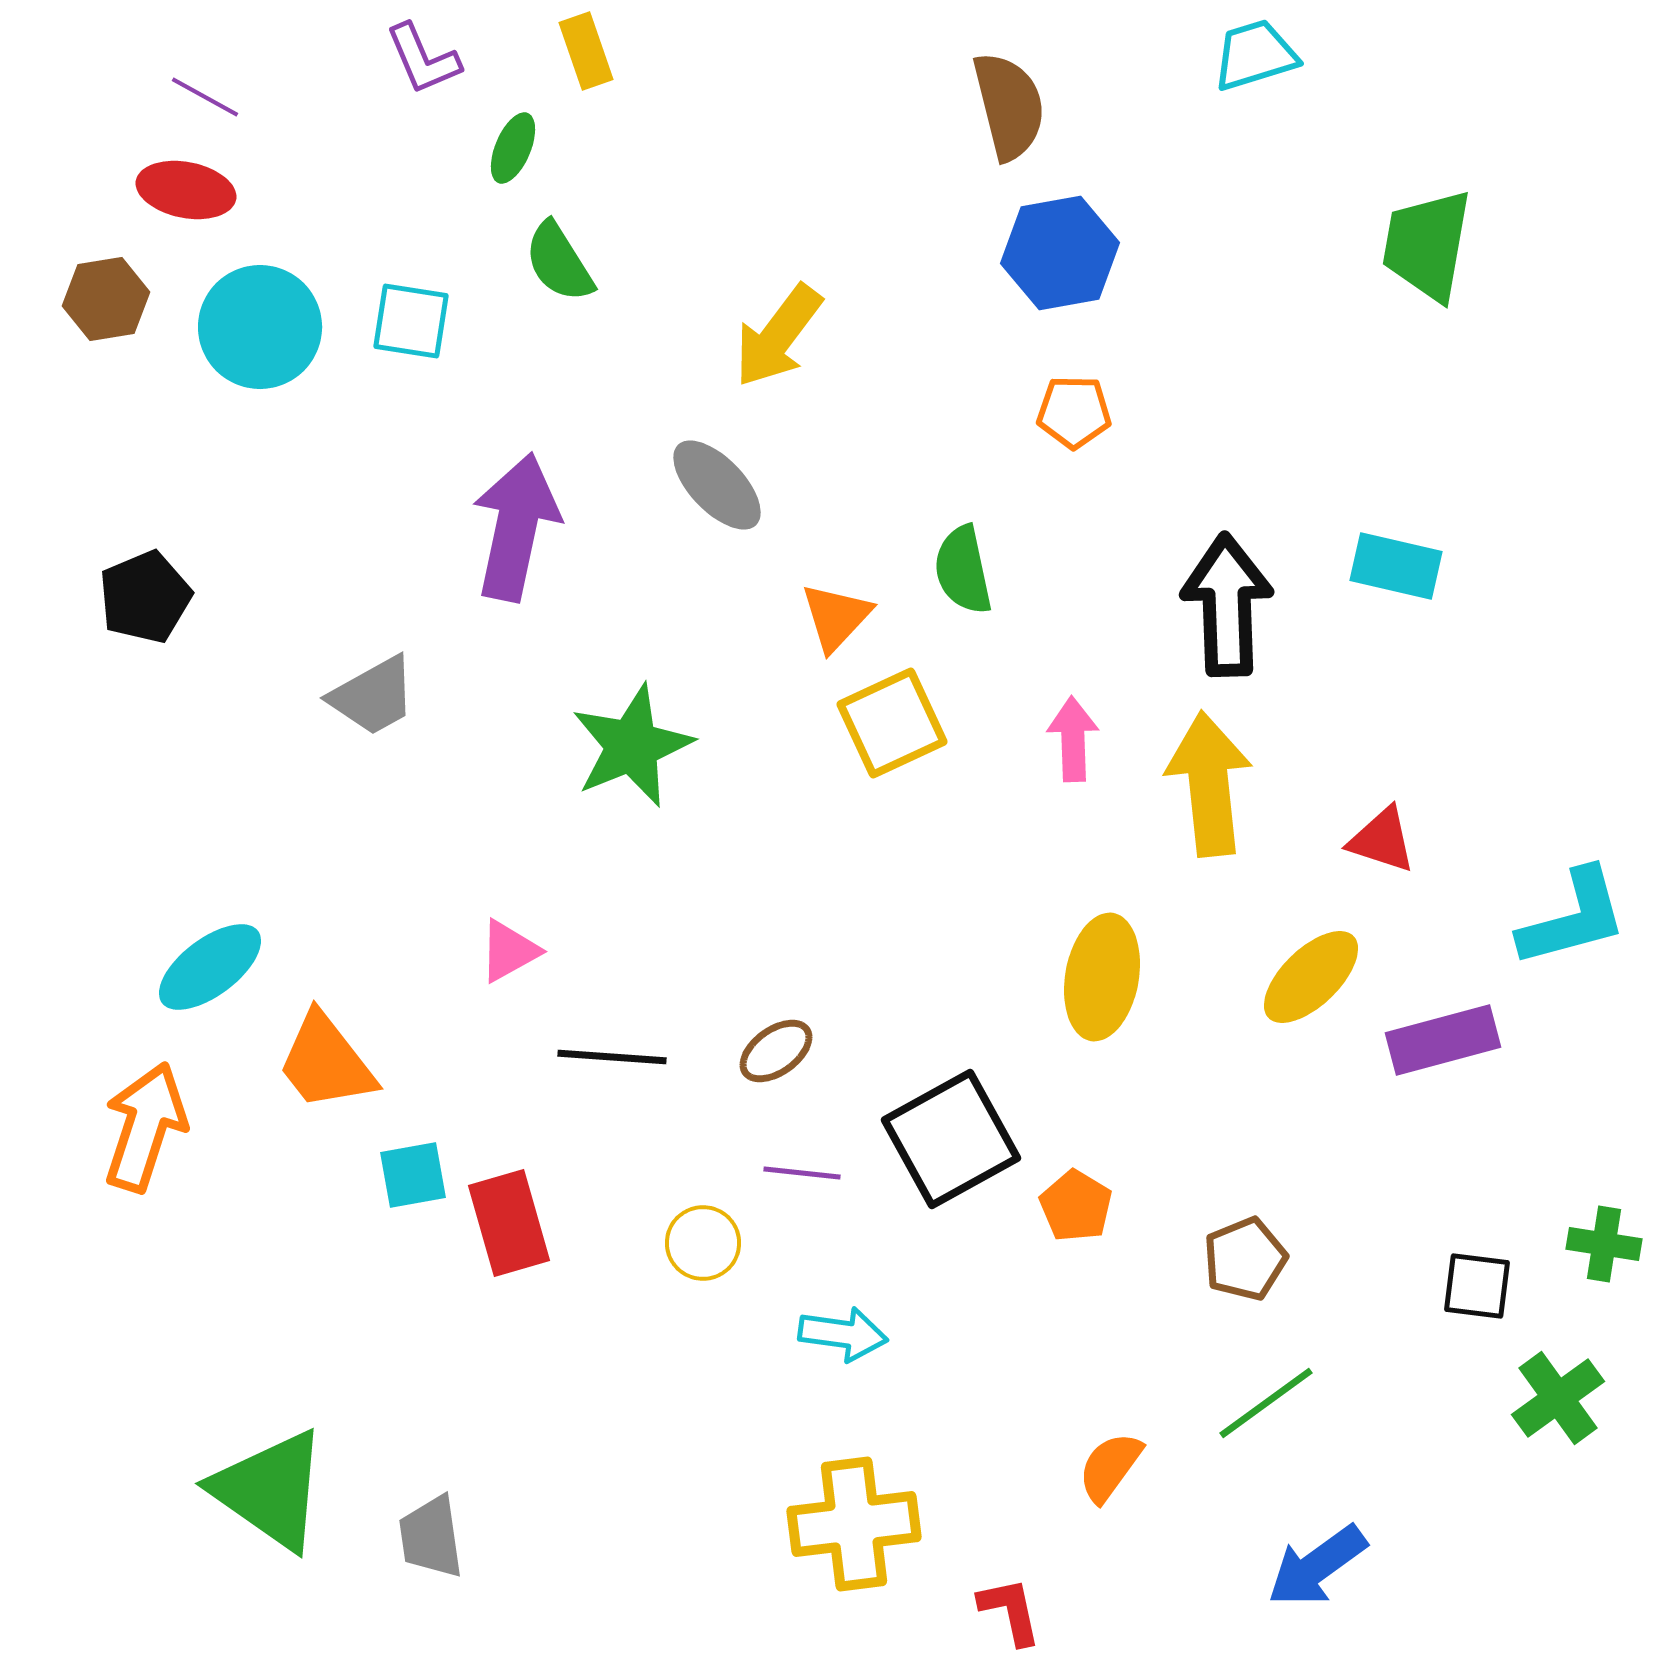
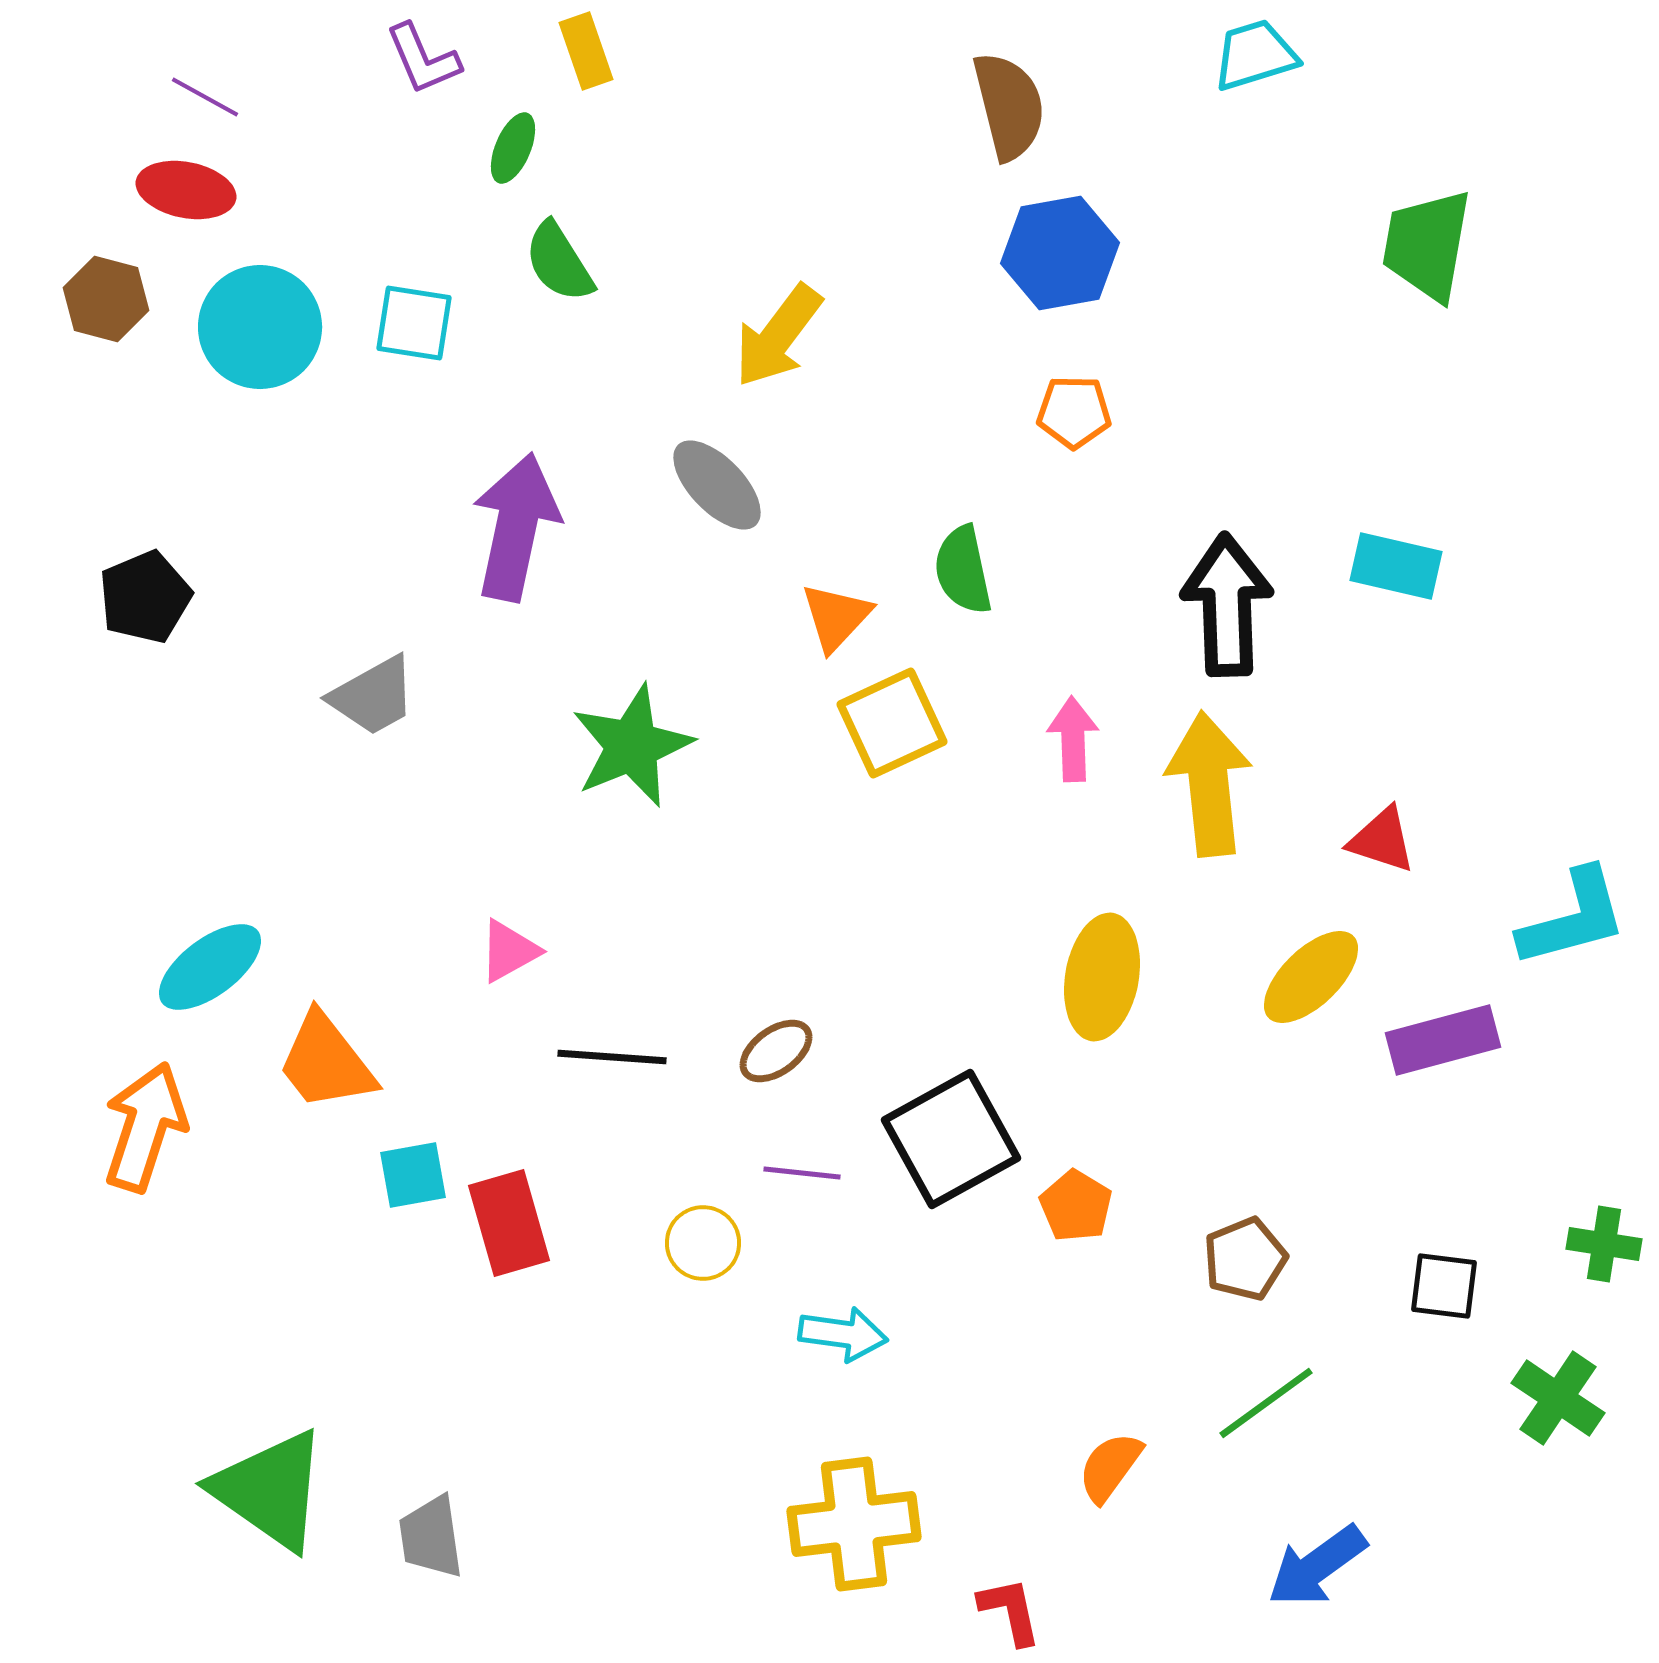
brown hexagon at (106, 299): rotated 24 degrees clockwise
cyan square at (411, 321): moved 3 px right, 2 px down
black square at (1477, 1286): moved 33 px left
green cross at (1558, 1398): rotated 20 degrees counterclockwise
